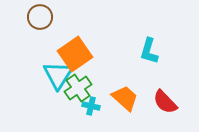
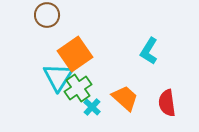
brown circle: moved 7 px right, 2 px up
cyan L-shape: rotated 16 degrees clockwise
cyan triangle: moved 2 px down
red semicircle: moved 2 px right, 1 px down; rotated 36 degrees clockwise
cyan cross: moved 1 px right, 1 px down; rotated 30 degrees clockwise
